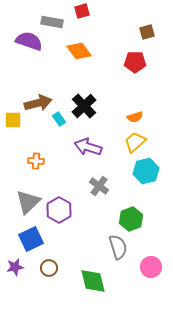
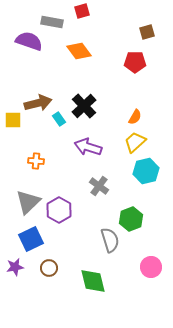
orange semicircle: rotated 42 degrees counterclockwise
gray semicircle: moved 8 px left, 7 px up
